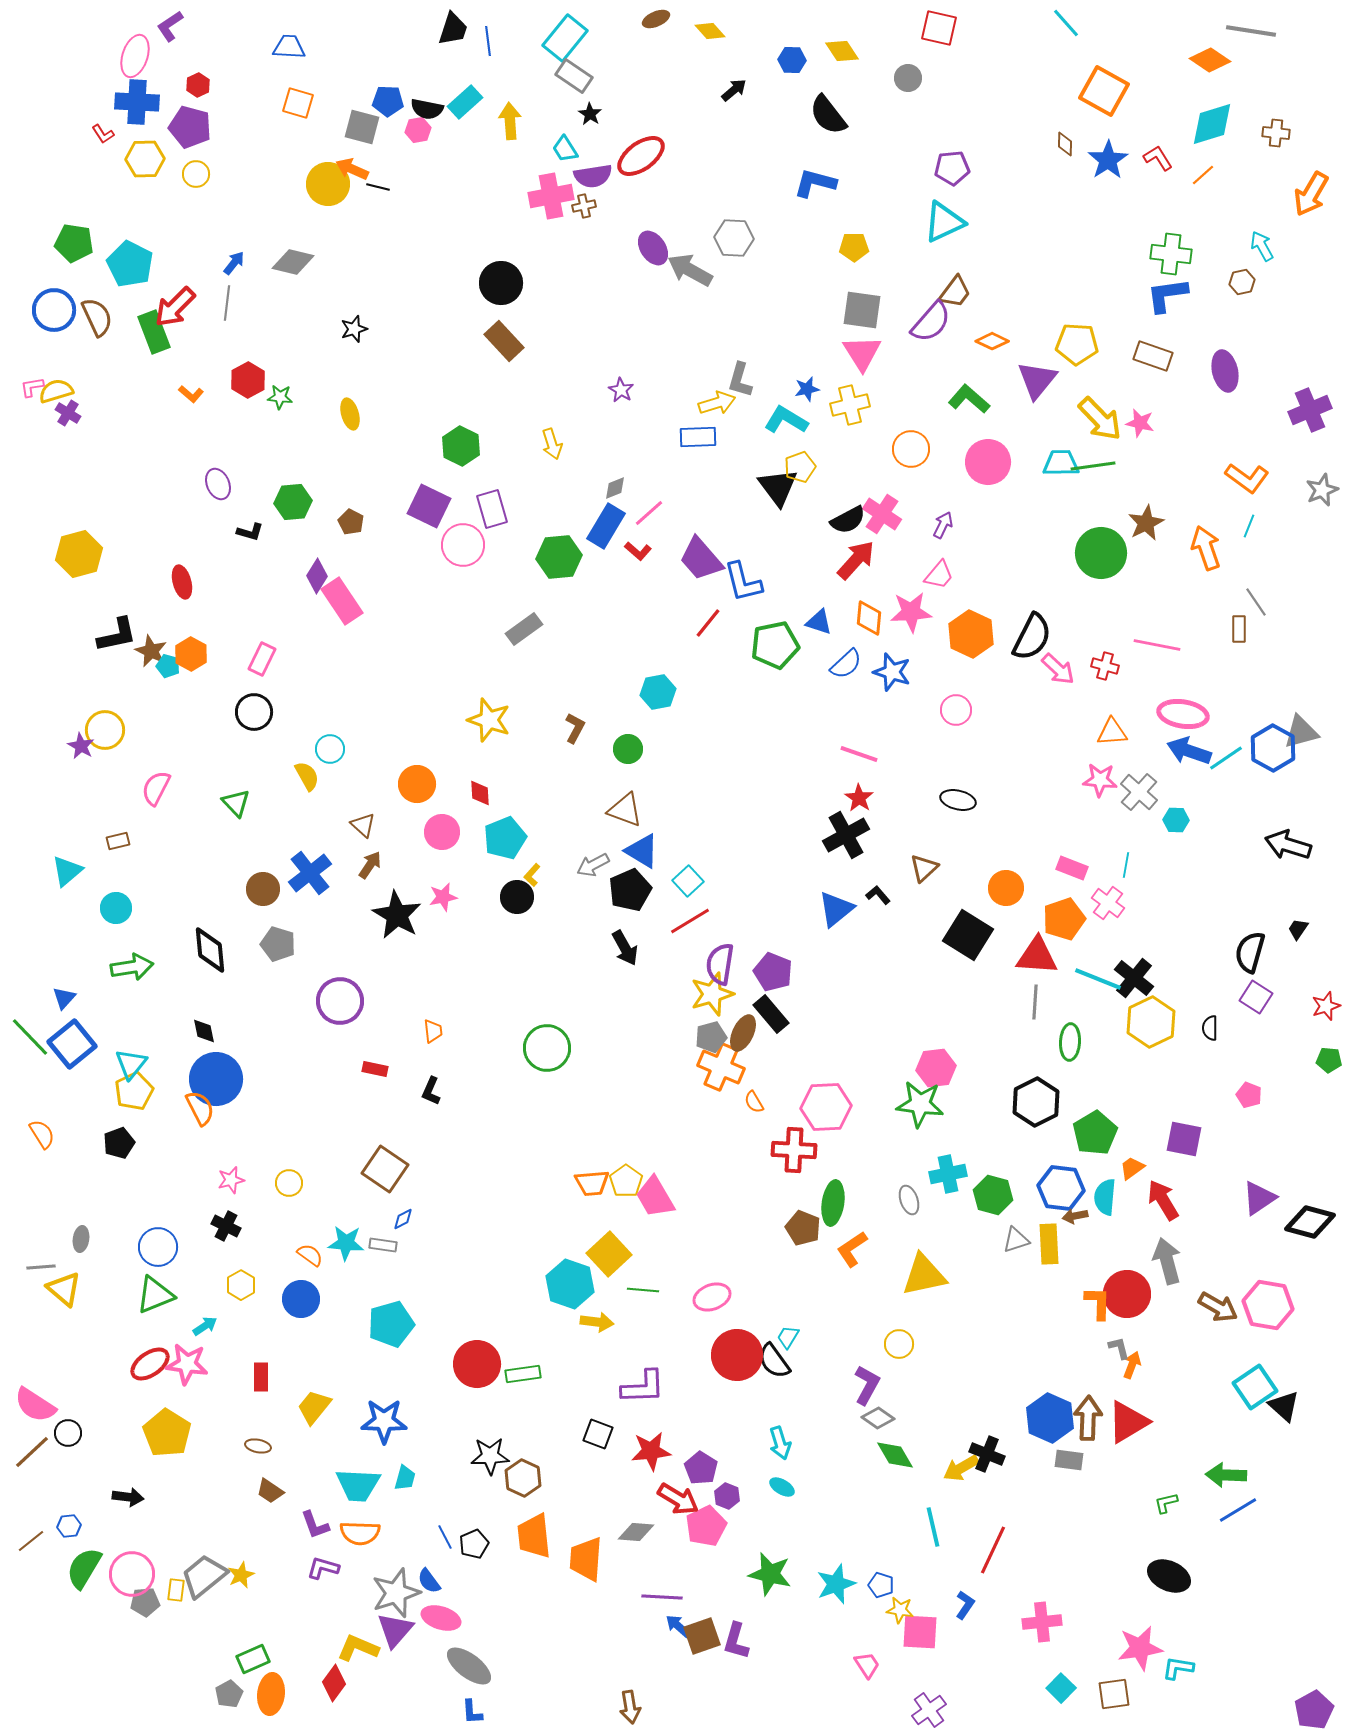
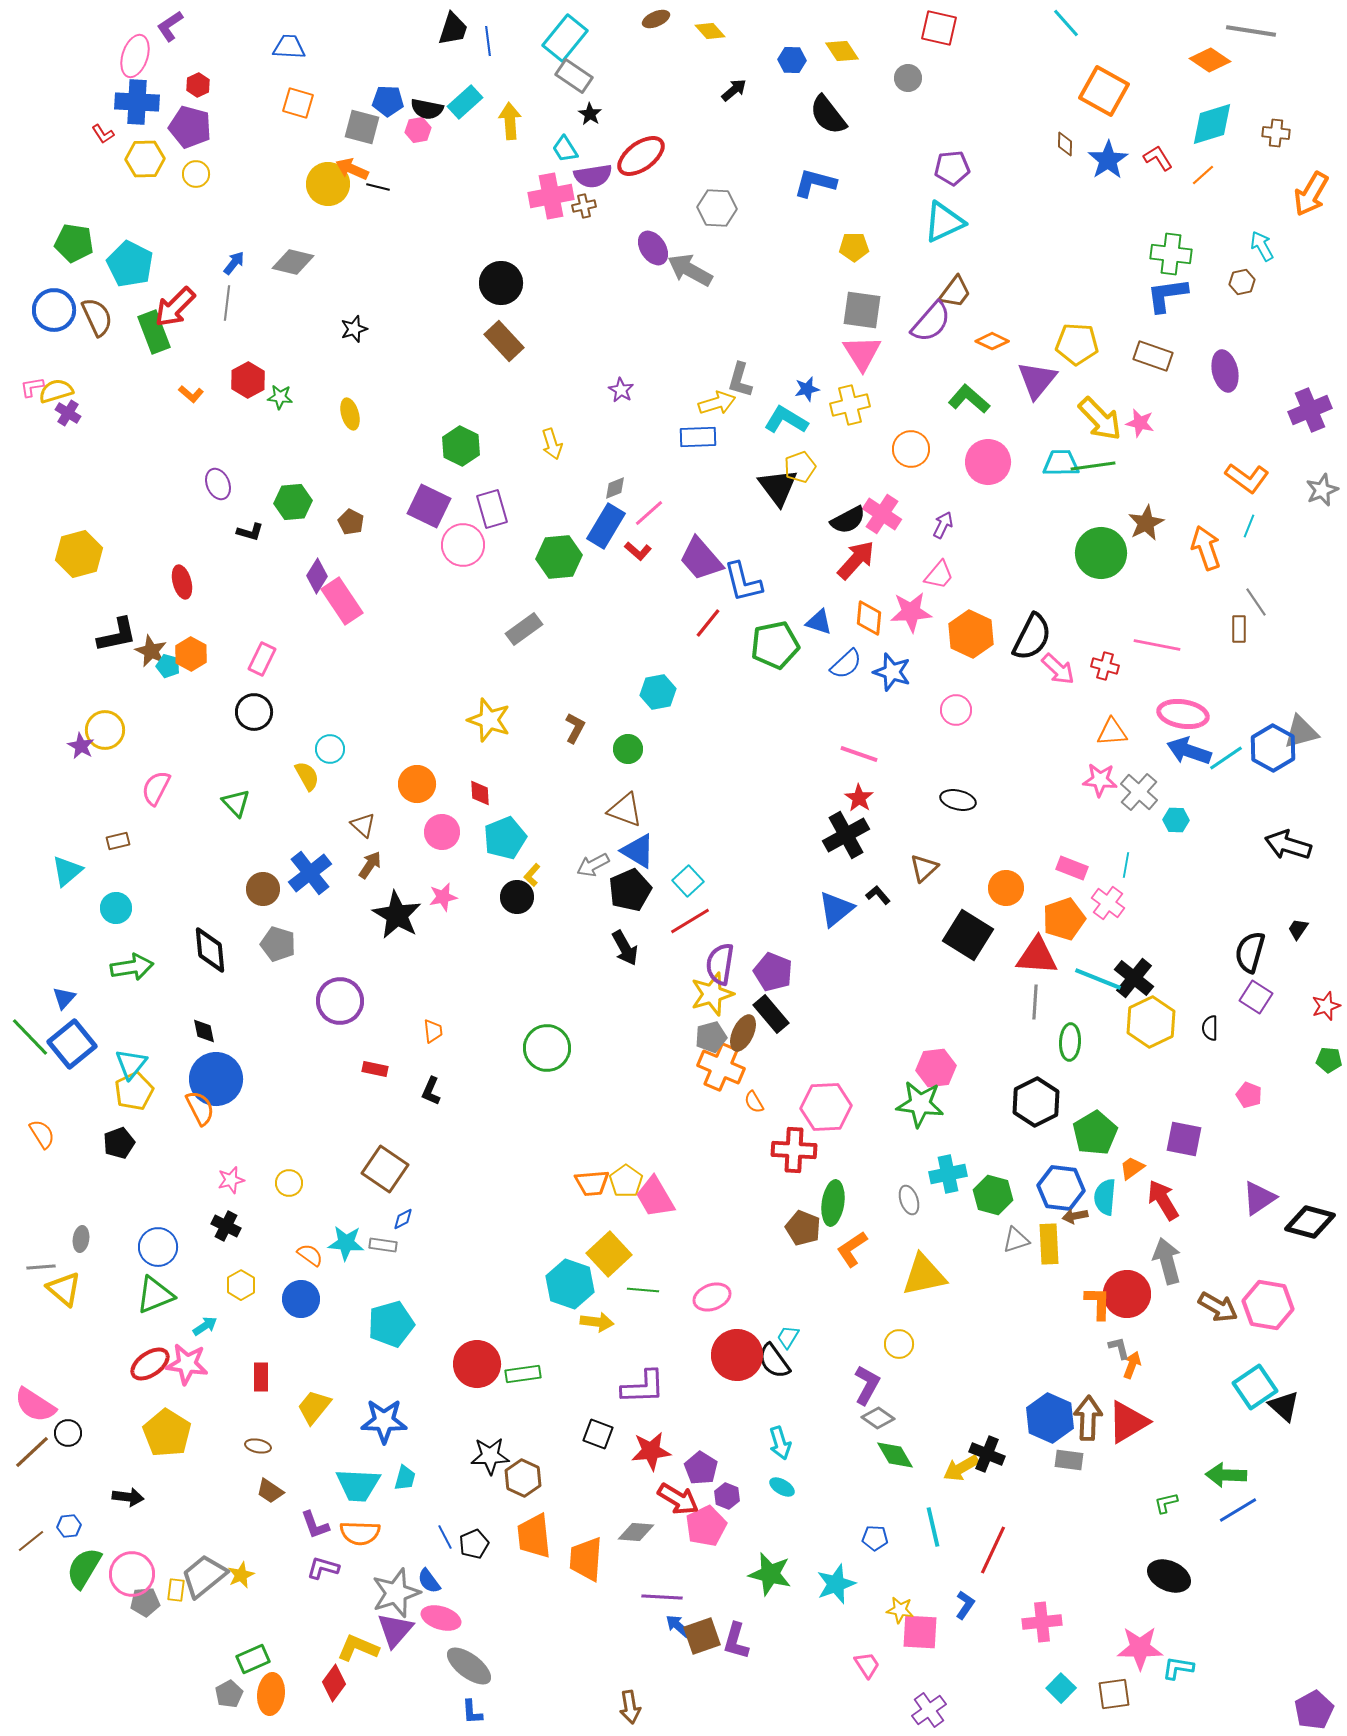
gray hexagon at (734, 238): moved 17 px left, 30 px up
blue triangle at (642, 851): moved 4 px left
blue pentagon at (881, 1585): moved 6 px left, 47 px up; rotated 15 degrees counterclockwise
pink star at (1140, 1648): rotated 9 degrees clockwise
